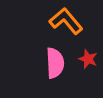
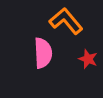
pink semicircle: moved 12 px left, 10 px up
